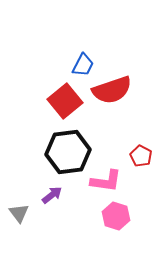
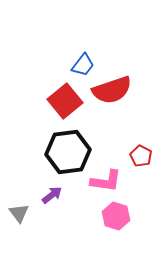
blue trapezoid: rotated 10 degrees clockwise
